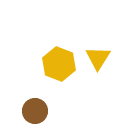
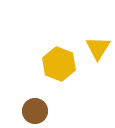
yellow triangle: moved 10 px up
